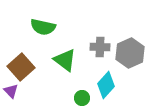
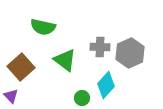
purple triangle: moved 5 px down
